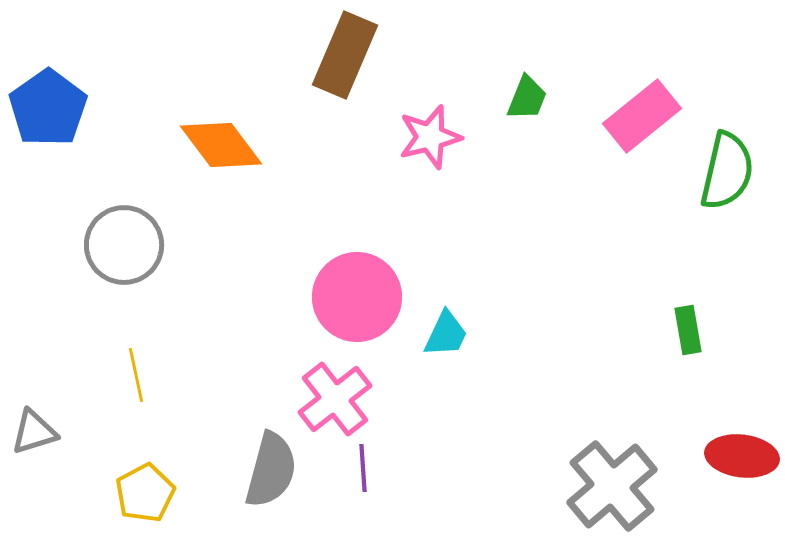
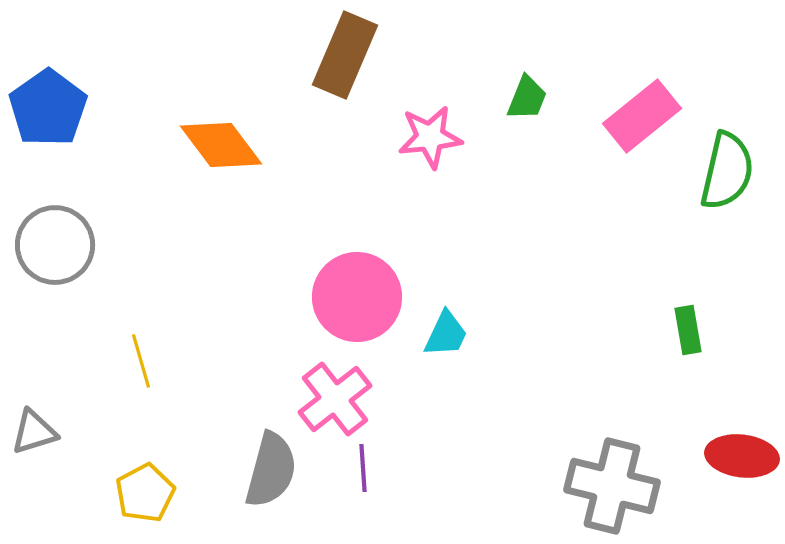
pink star: rotated 8 degrees clockwise
gray circle: moved 69 px left
yellow line: moved 5 px right, 14 px up; rotated 4 degrees counterclockwise
gray cross: rotated 36 degrees counterclockwise
